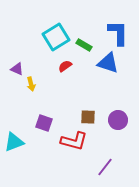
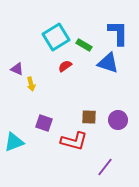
brown square: moved 1 px right
